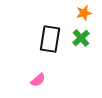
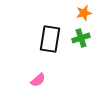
green cross: rotated 24 degrees clockwise
